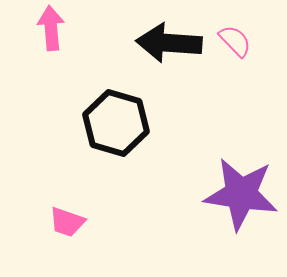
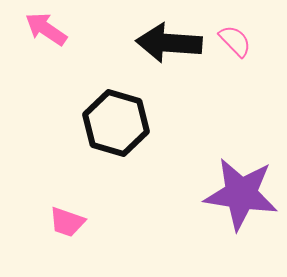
pink arrow: moved 5 px left, 1 px down; rotated 51 degrees counterclockwise
